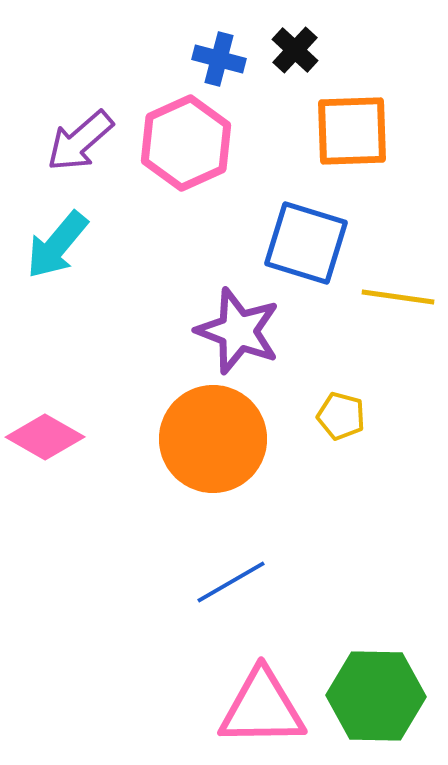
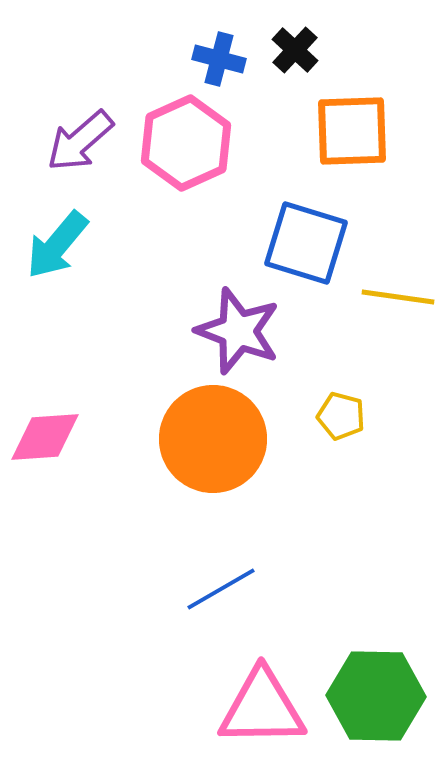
pink diamond: rotated 34 degrees counterclockwise
blue line: moved 10 px left, 7 px down
